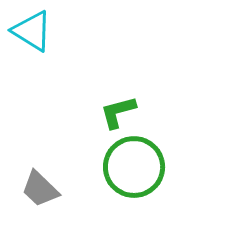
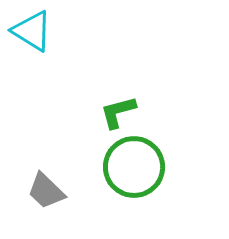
gray trapezoid: moved 6 px right, 2 px down
